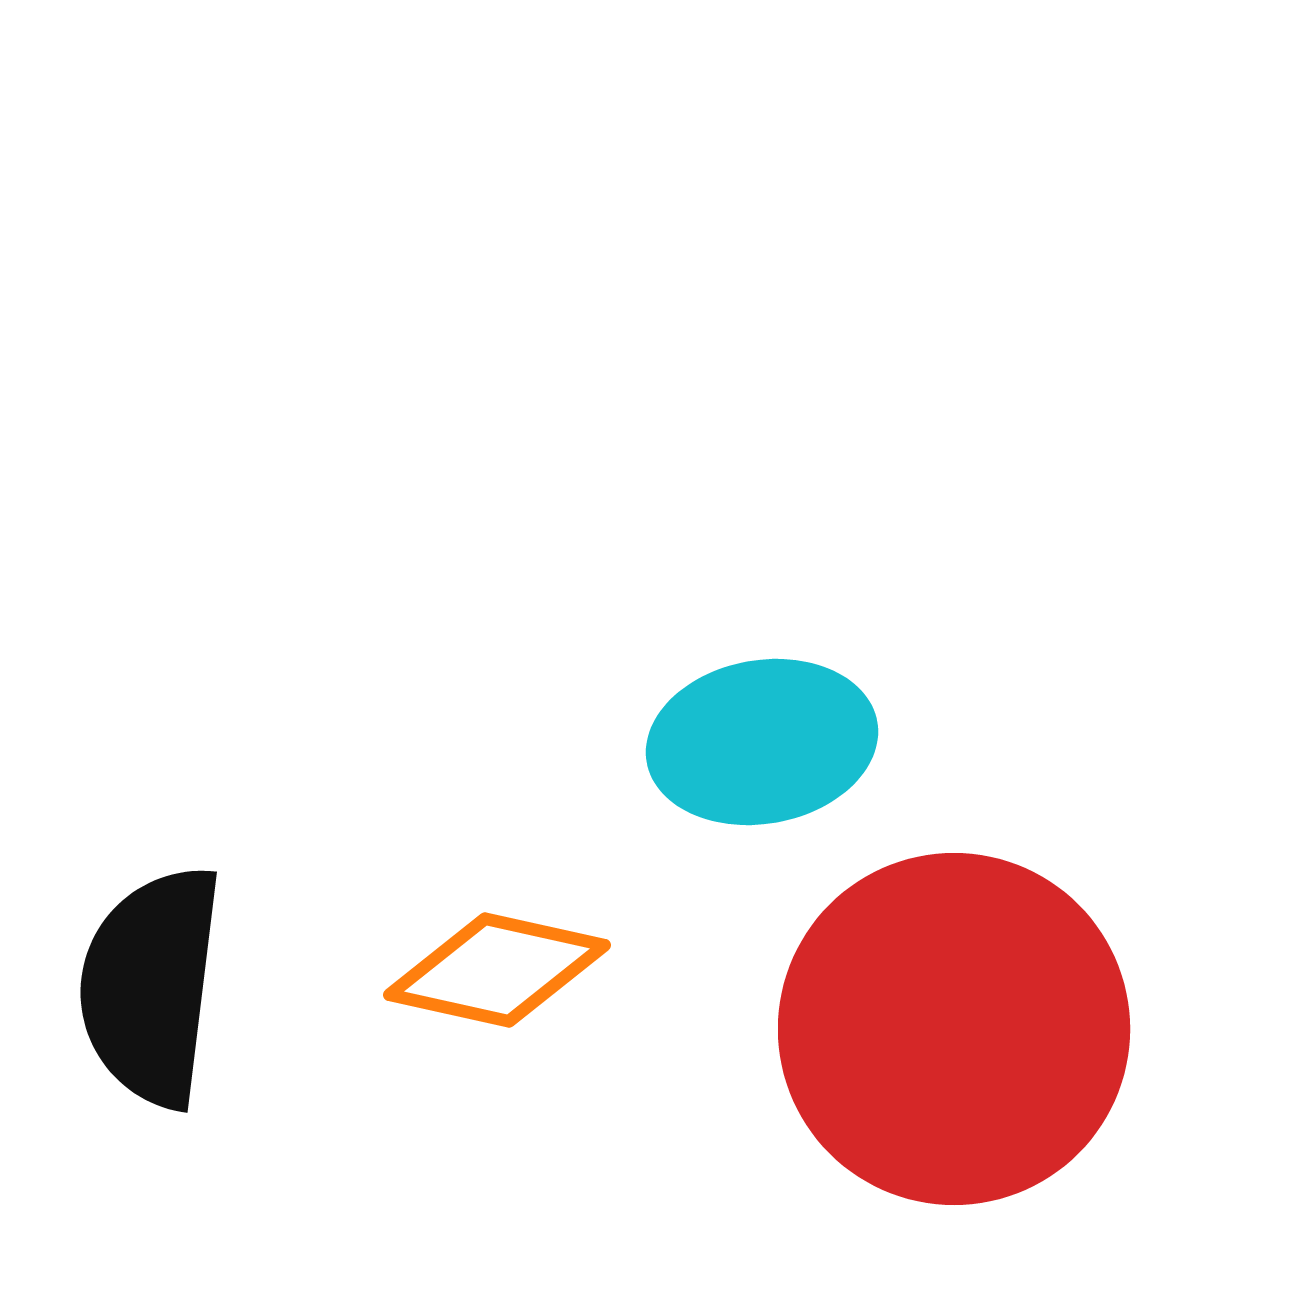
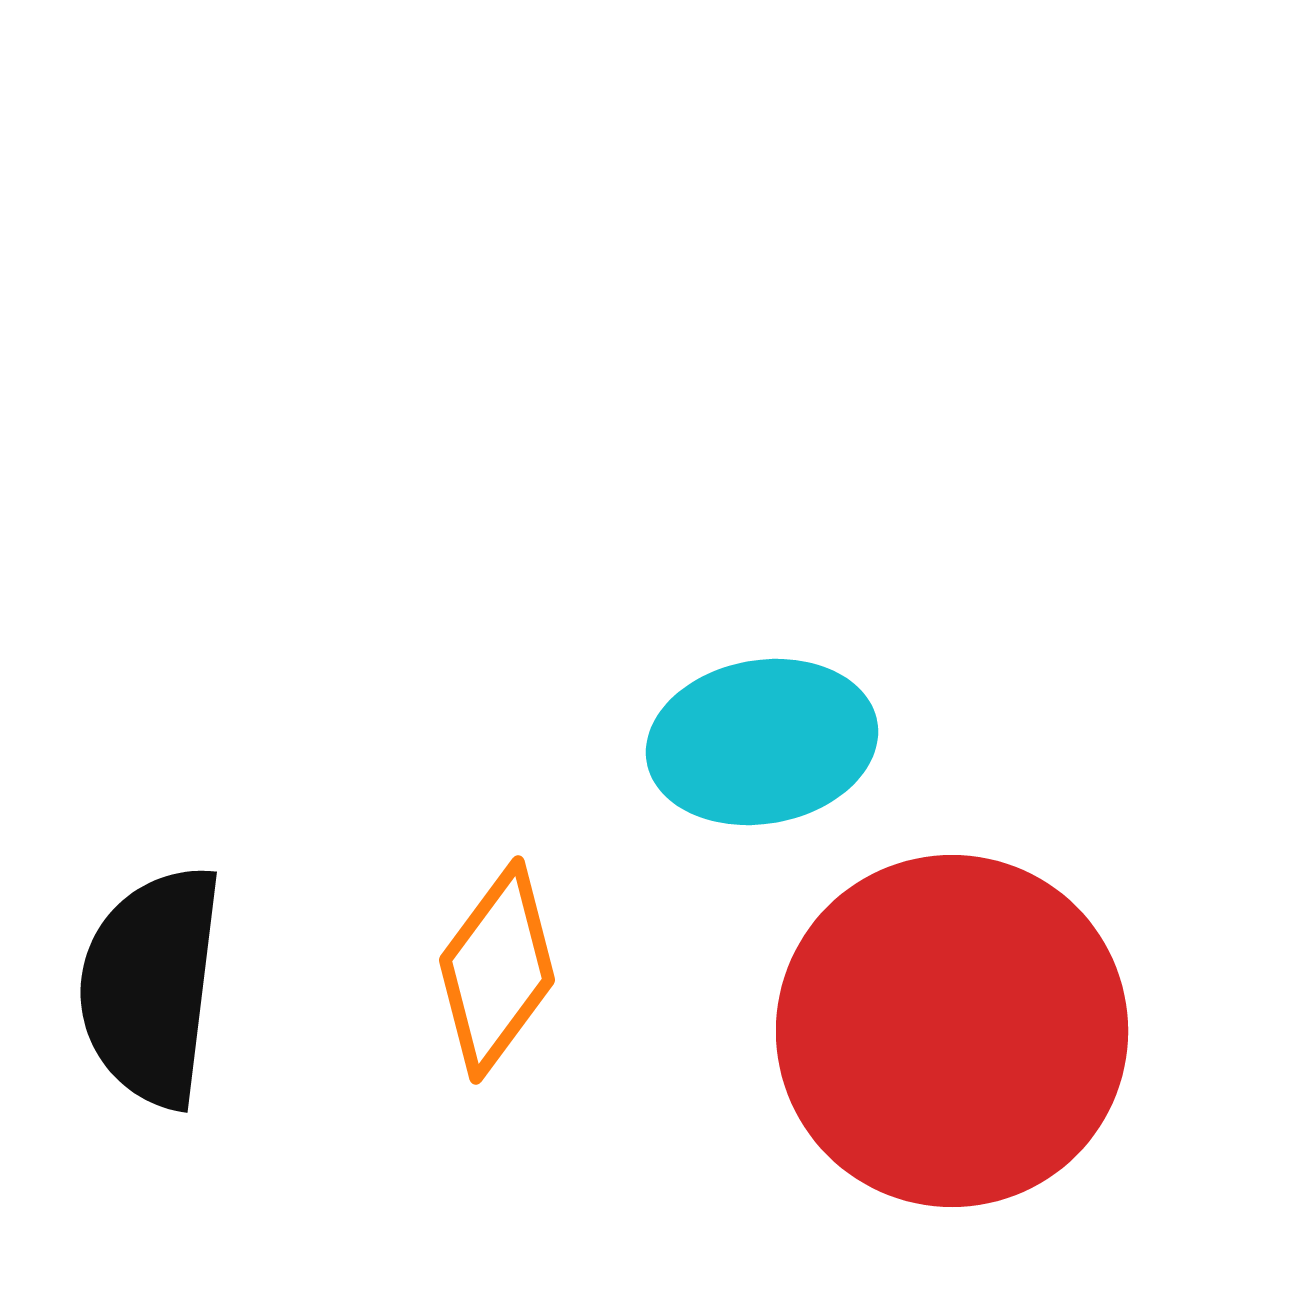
orange diamond: rotated 66 degrees counterclockwise
red circle: moved 2 px left, 2 px down
